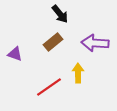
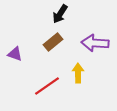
black arrow: rotated 72 degrees clockwise
red line: moved 2 px left, 1 px up
